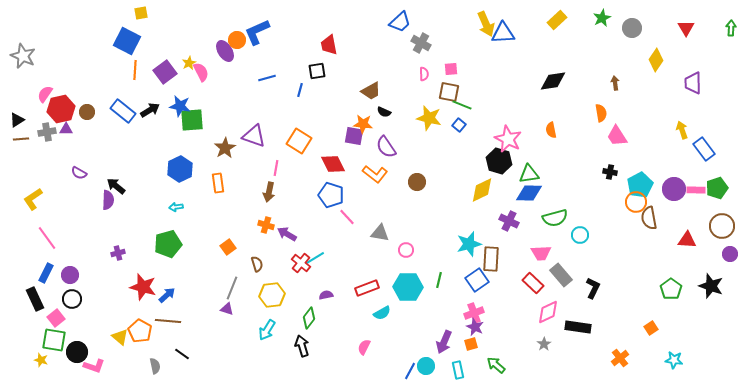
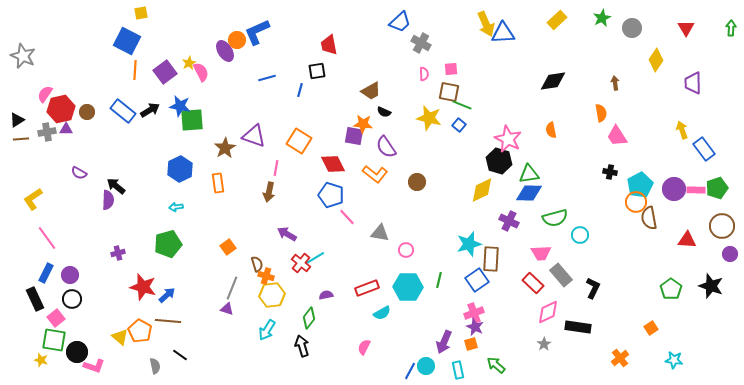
orange cross at (266, 225): moved 51 px down
black line at (182, 354): moved 2 px left, 1 px down
